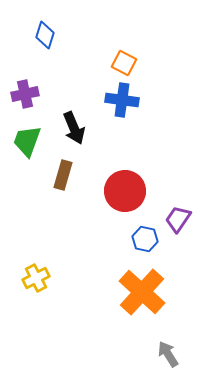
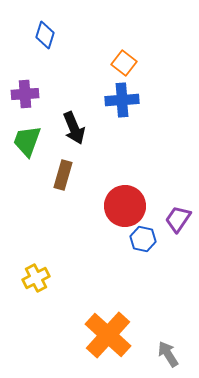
orange square: rotated 10 degrees clockwise
purple cross: rotated 8 degrees clockwise
blue cross: rotated 12 degrees counterclockwise
red circle: moved 15 px down
blue hexagon: moved 2 px left
orange cross: moved 34 px left, 43 px down
